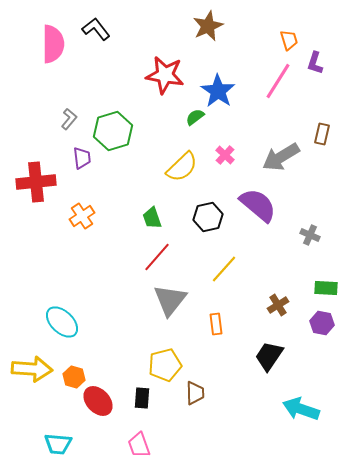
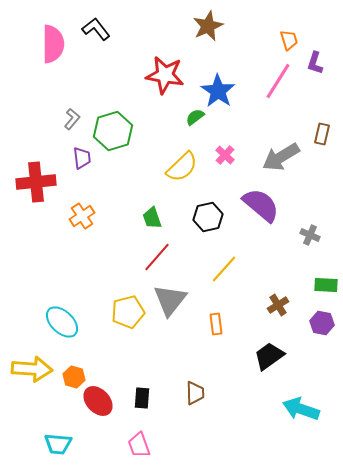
gray L-shape: moved 3 px right
purple semicircle: moved 3 px right
green rectangle: moved 3 px up
black trapezoid: rotated 20 degrees clockwise
yellow pentagon: moved 37 px left, 53 px up
